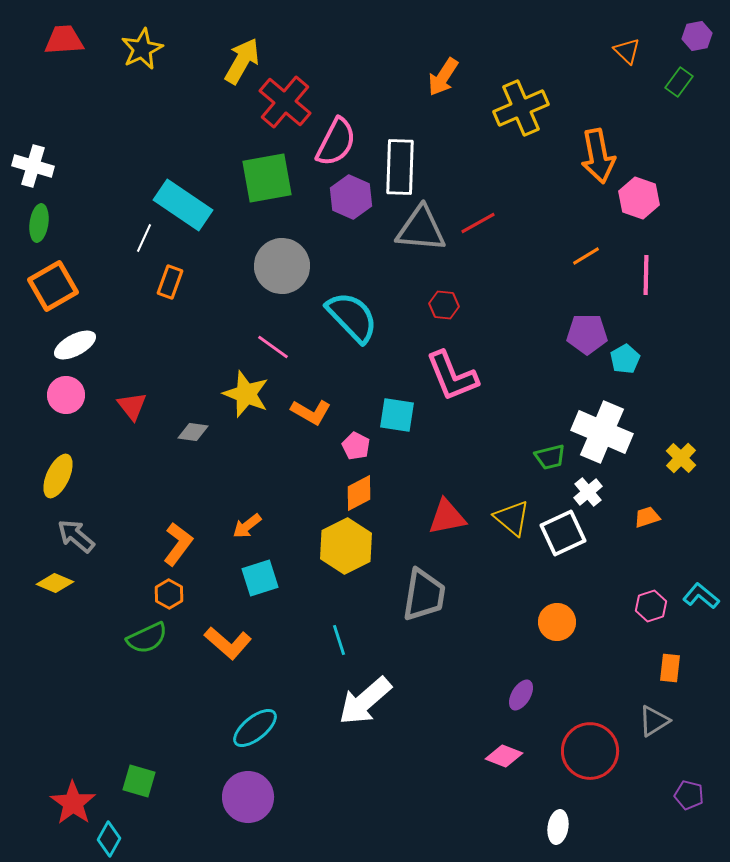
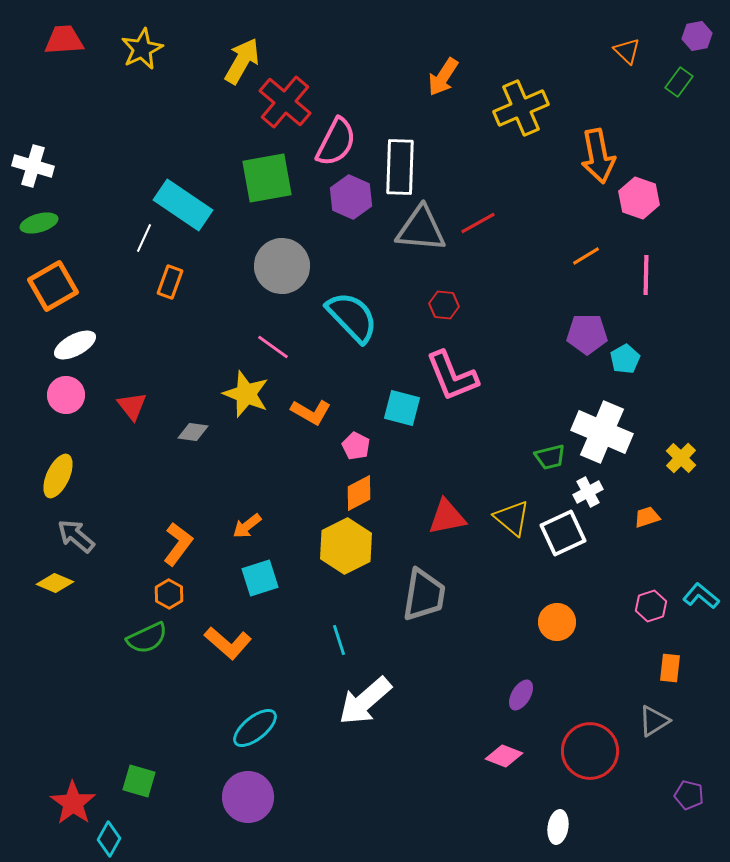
green ellipse at (39, 223): rotated 66 degrees clockwise
cyan square at (397, 415): moved 5 px right, 7 px up; rotated 6 degrees clockwise
white cross at (588, 492): rotated 12 degrees clockwise
